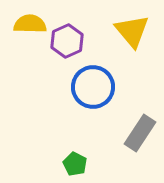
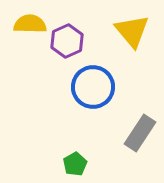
green pentagon: rotated 15 degrees clockwise
